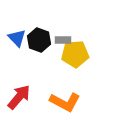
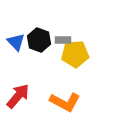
blue triangle: moved 1 px left, 4 px down
red arrow: moved 1 px left, 1 px up
